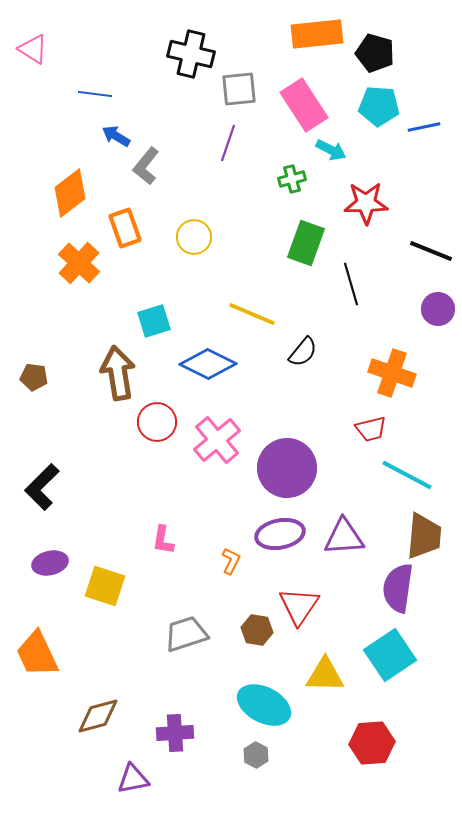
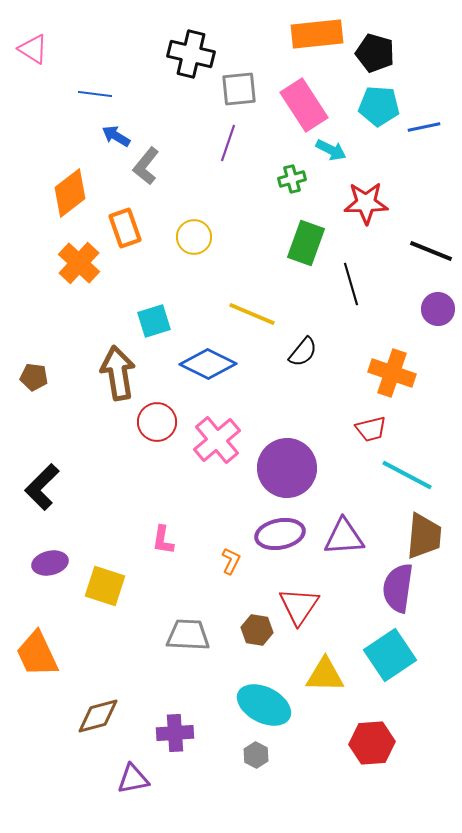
gray trapezoid at (186, 634): moved 2 px right, 1 px down; rotated 21 degrees clockwise
